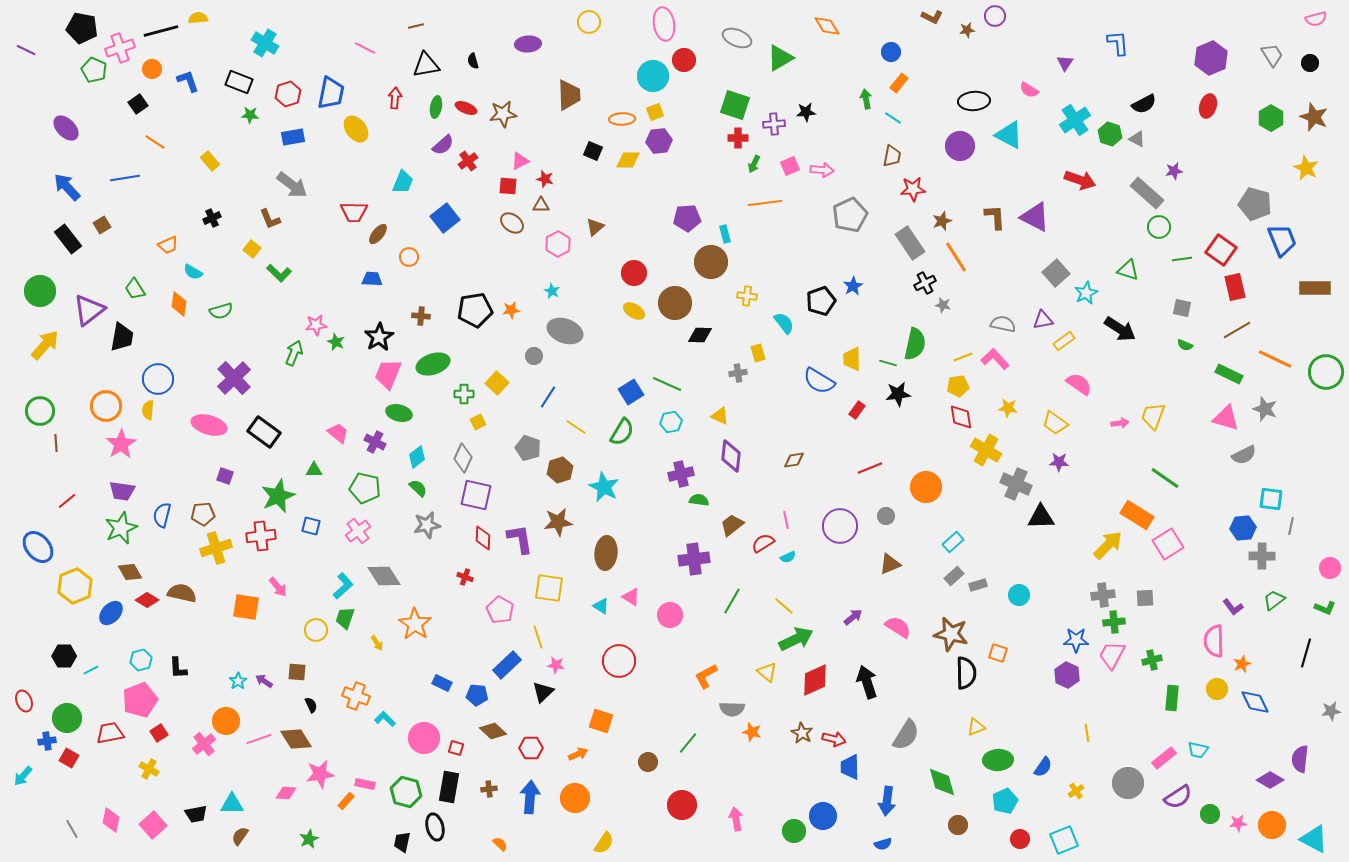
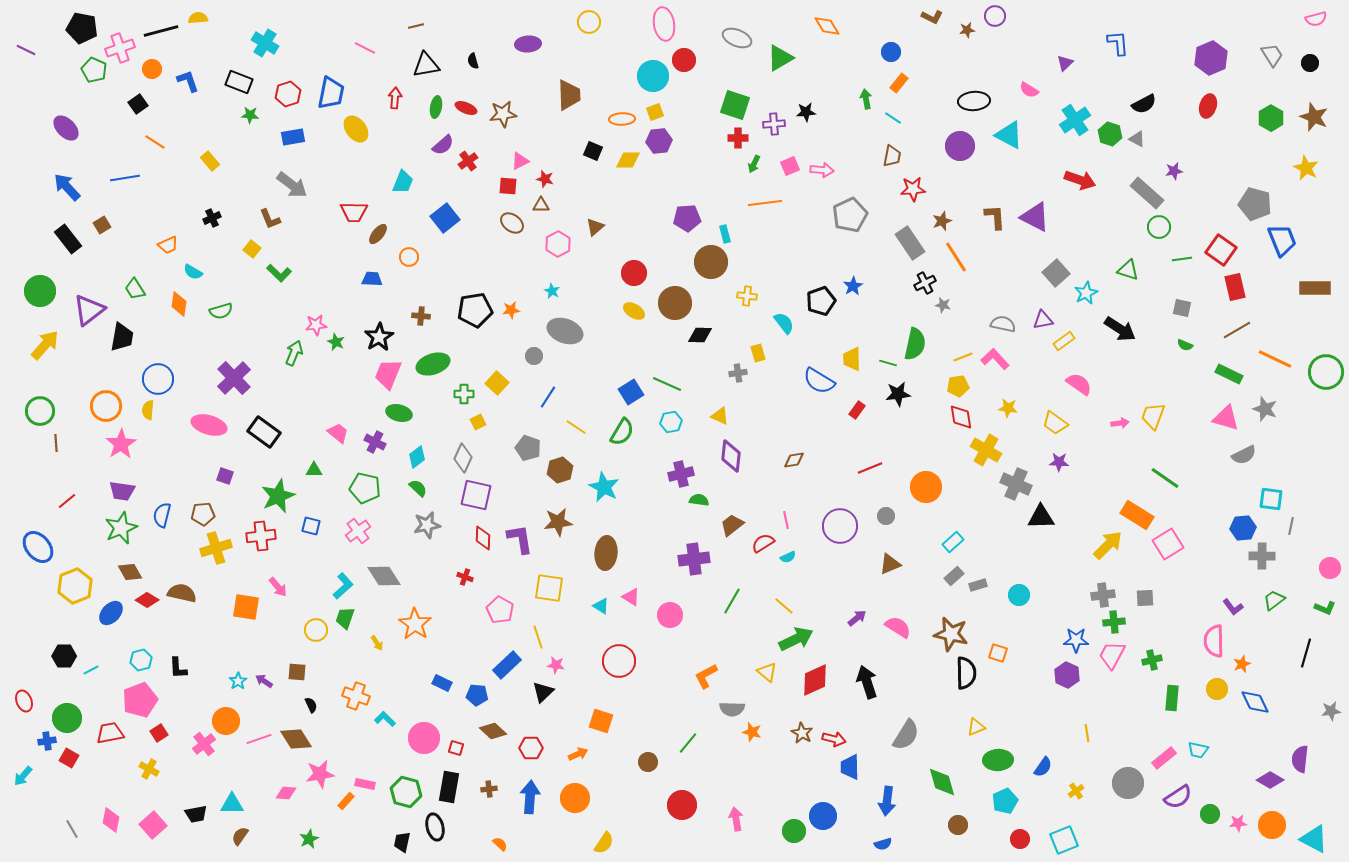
purple triangle at (1065, 63): rotated 12 degrees clockwise
purple arrow at (853, 617): moved 4 px right, 1 px down
